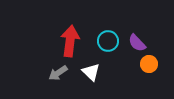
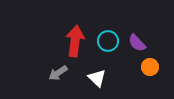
red arrow: moved 5 px right
orange circle: moved 1 px right, 3 px down
white triangle: moved 6 px right, 6 px down
